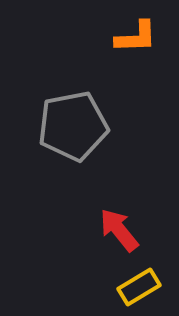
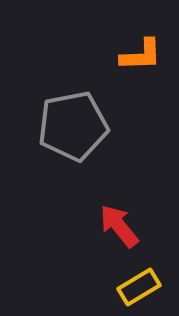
orange L-shape: moved 5 px right, 18 px down
red arrow: moved 4 px up
